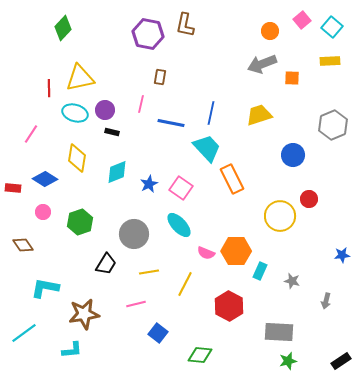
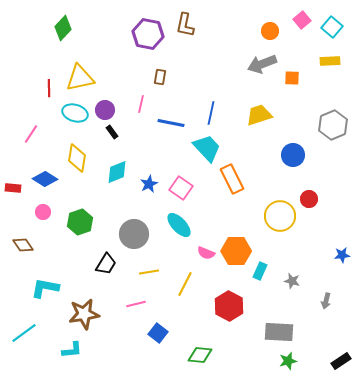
black rectangle at (112, 132): rotated 40 degrees clockwise
